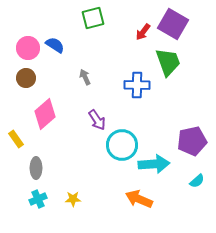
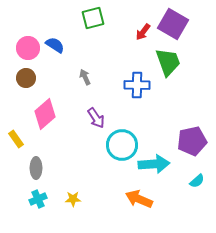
purple arrow: moved 1 px left, 2 px up
